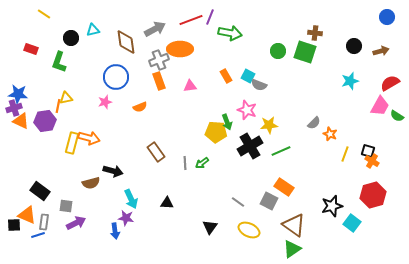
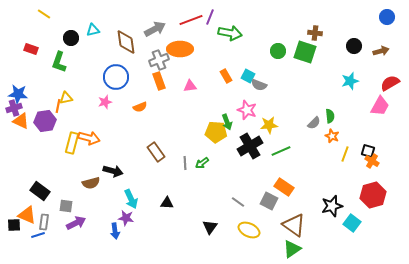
green semicircle at (397, 116): moved 67 px left; rotated 128 degrees counterclockwise
orange star at (330, 134): moved 2 px right, 2 px down
